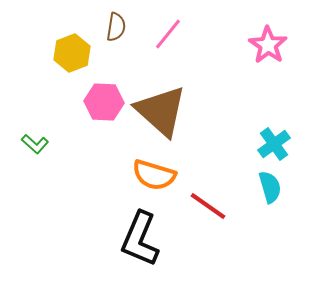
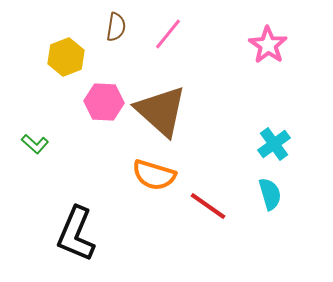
yellow hexagon: moved 6 px left, 4 px down
cyan semicircle: moved 7 px down
black L-shape: moved 64 px left, 5 px up
